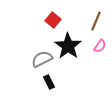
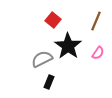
pink semicircle: moved 2 px left, 7 px down
black rectangle: rotated 48 degrees clockwise
